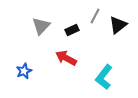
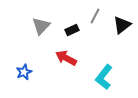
black triangle: moved 4 px right
blue star: moved 1 px down
